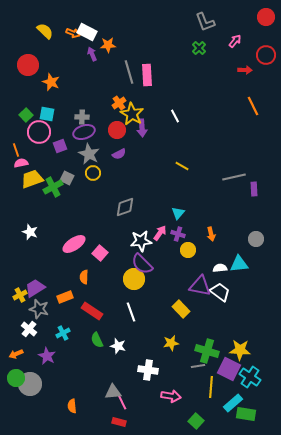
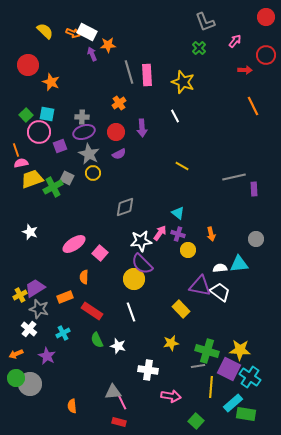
yellow star at (132, 114): moved 51 px right, 32 px up; rotated 10 degrees counterclockwise
red circle at (117, 130): moved 1 px left, 2 px down
cyan triangle at (178, 213): rotated 32 degrees counterclockwise
